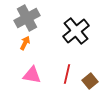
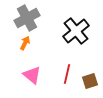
pink triangle: rotated 30 degrees clockwise
brown square: rotated 21 degrees clockwise
